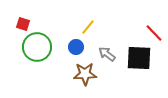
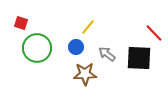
red square: moved 2 px left, 1 px up
green circle: moved 1 px down
